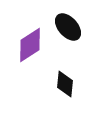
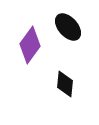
purple diamond: rotated 21 degrees counterclockwise
